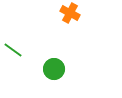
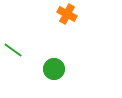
orange cross: moved 3 px left, 1 px down
